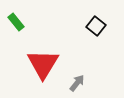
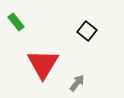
black square: moved 9 px left, 5 px down
